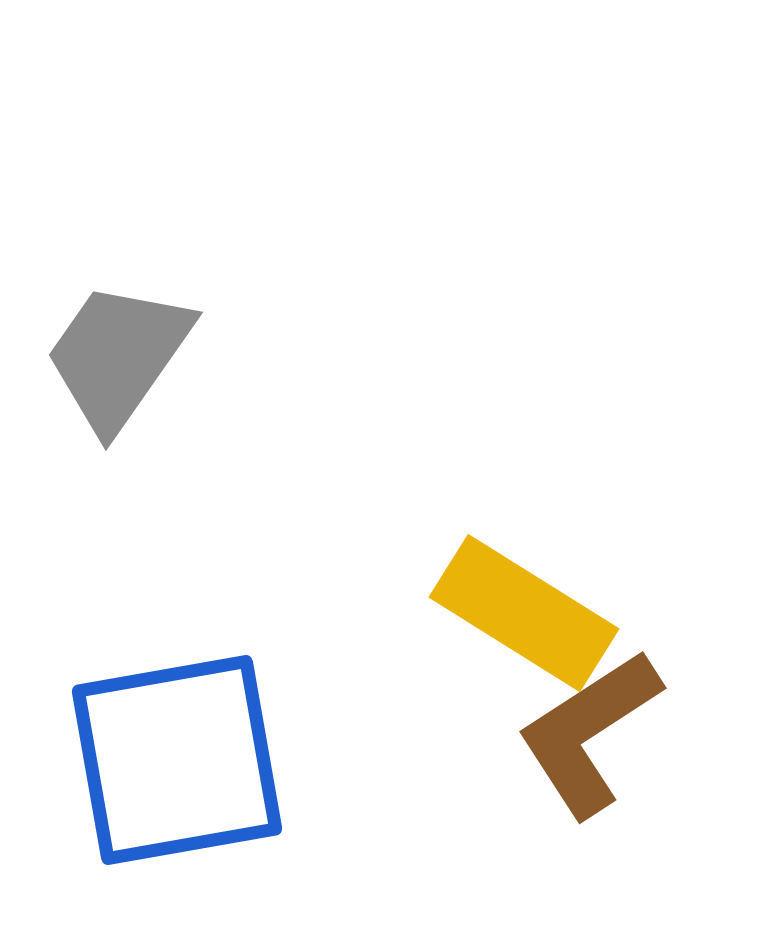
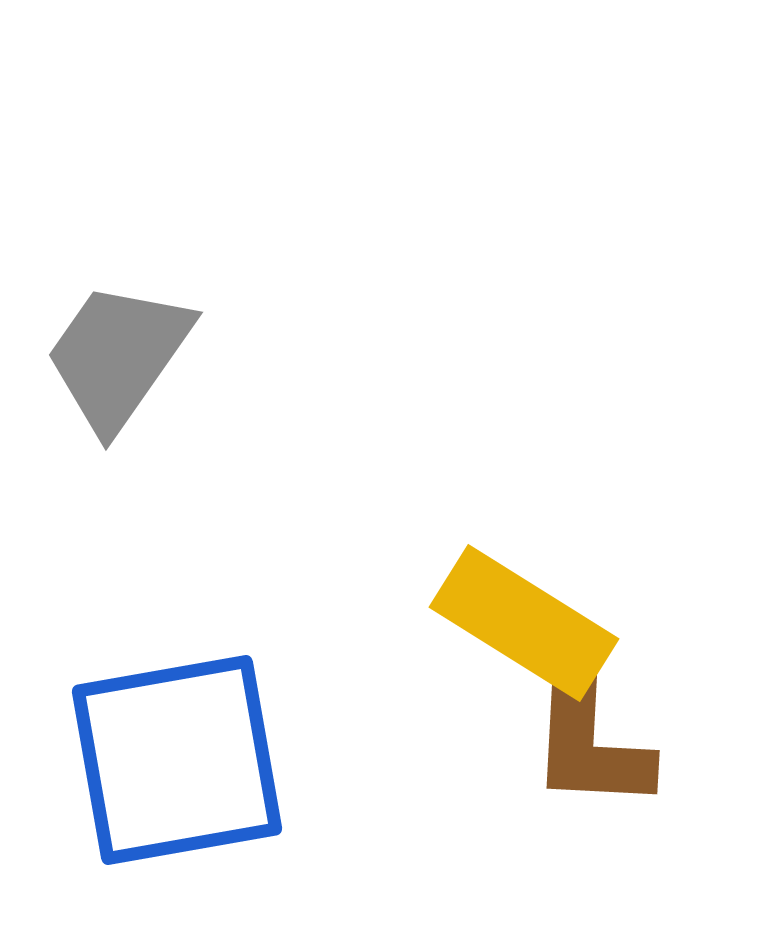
yellow rectangle: moved 10 px down
brown L-shape: rotated 54 degrees counterclockwise
